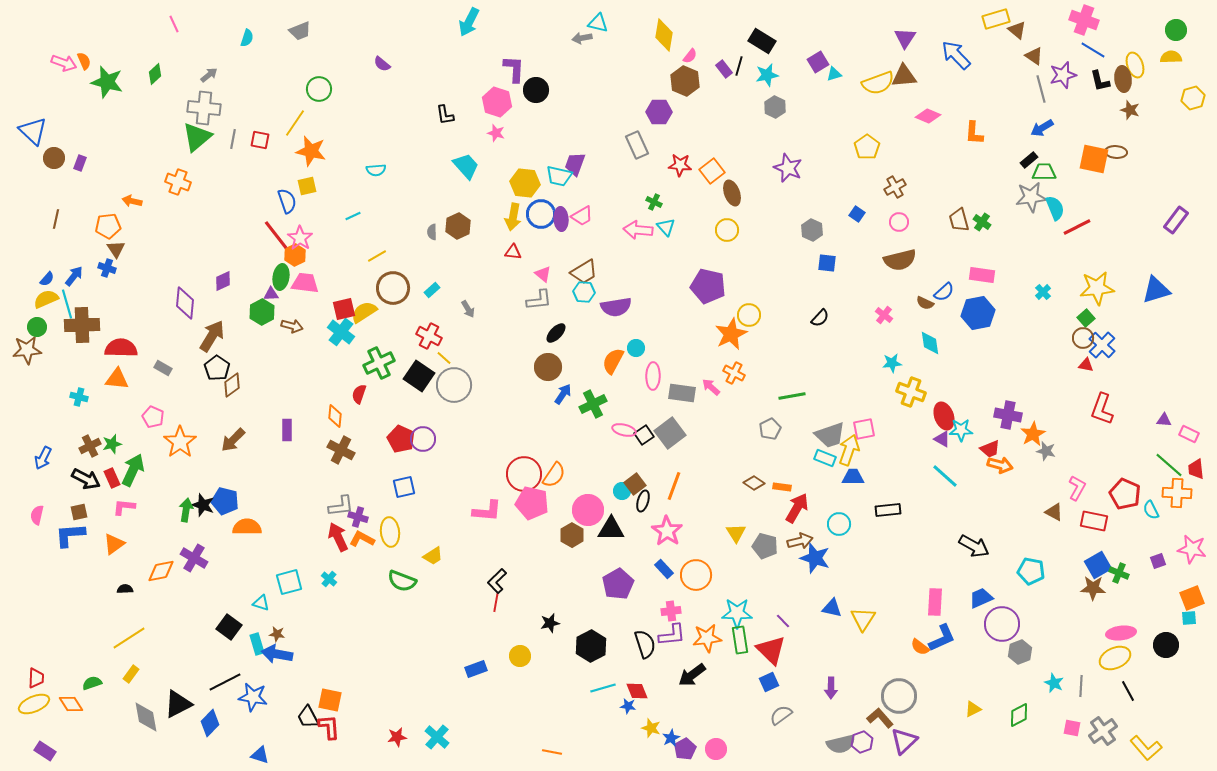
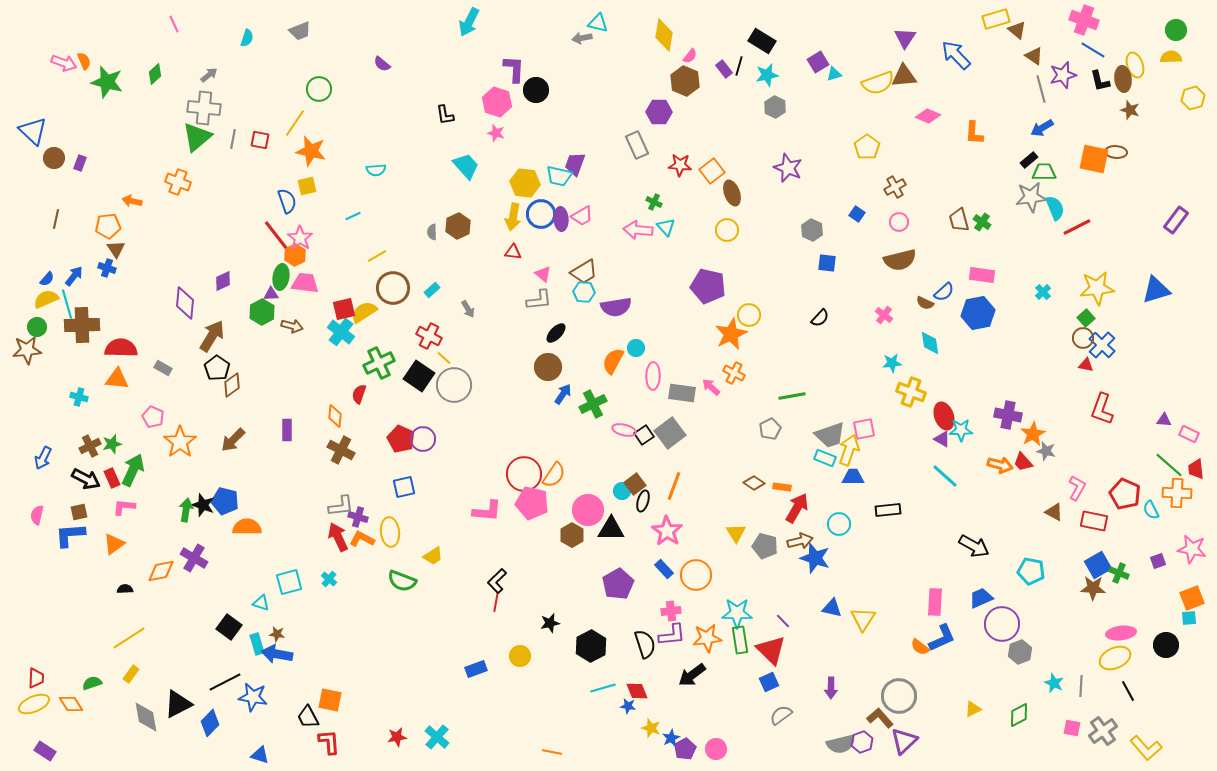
red trapezoid at (990, 449): moved 33 px right, 13 px down; rotated 70 degrees clockwise
red L-shape at (329, 727): moved 15 px down
